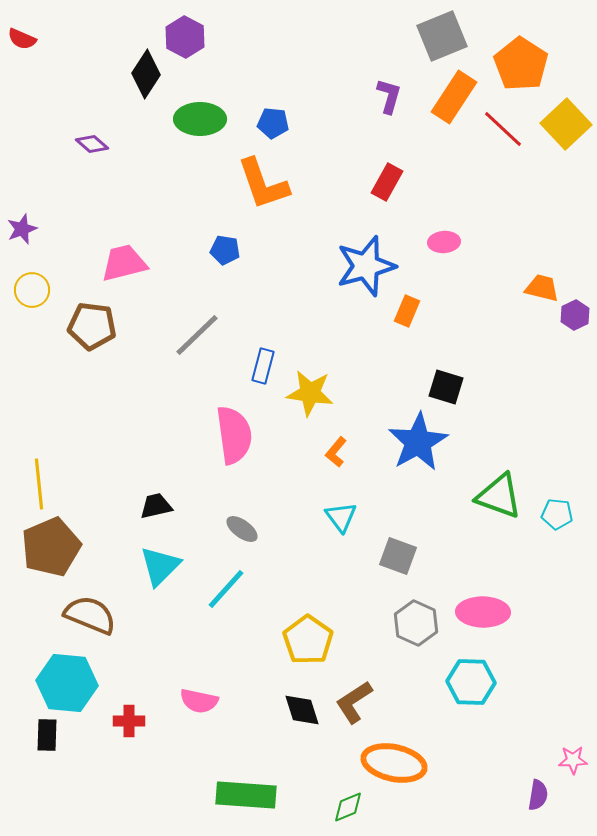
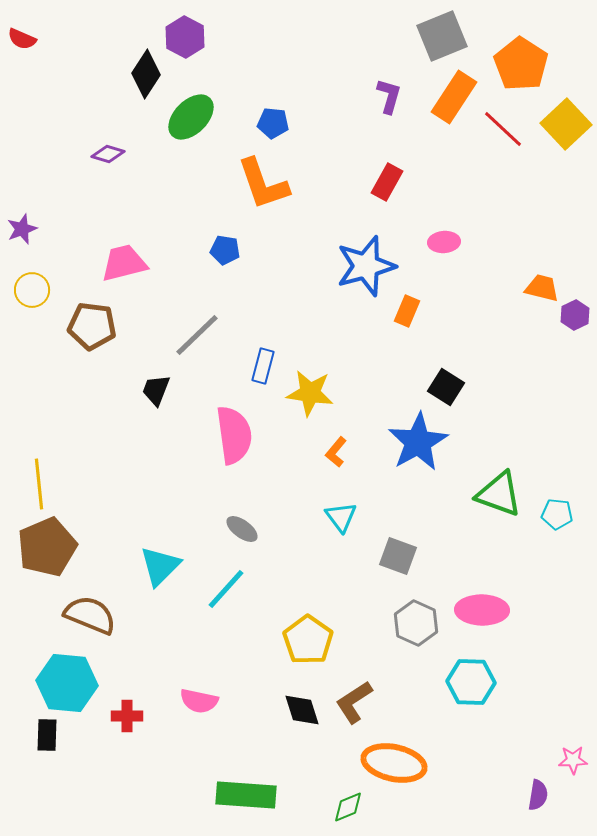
green ellipse at (200, 119): moved 9 px left, 2 px up; rotated 45 degrees counterclockwise
purple diamond at (92, 144): moved 16 px right, 10 px down; rotated 24 degrees counterclockwise
black square at (446, 387): rotated 15 degrees clockwise
green triangle at (499, 496): moved 2 px up
black trapezoid at (156, 506): moved 116 px up; rotated 56 degrees counterclockwise
brown pentagon at (51, 547): moved 4 px left
pink ellipse at (483, 612): moved 1 px left, 2 px up
red cross at (129, 721): moved 2 px left, 5 px up
